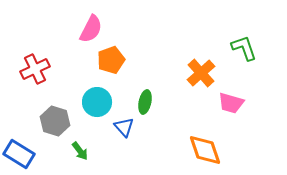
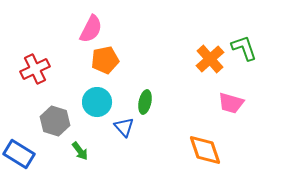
orange pentagon: moved 6 px left; rotated 8 degrees clockwise
orange cross: moved 9 px right, 14 px up
